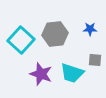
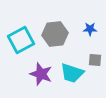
cyan square: rotated 20 degrees clockwise
